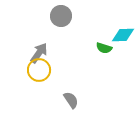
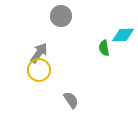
green semicircle: rotated 63 degrees clockwise
